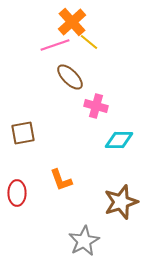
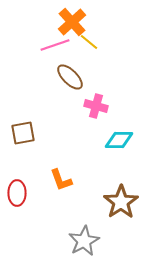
brown star: rotated 16 degrees counterclockwise
